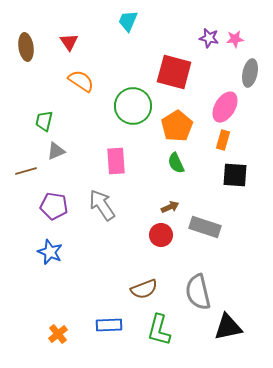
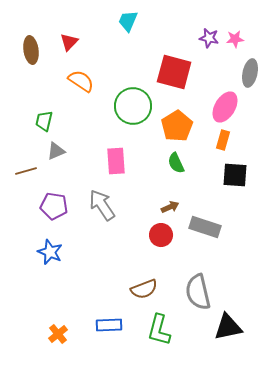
red triangle: rotated 18 degrees clockwise
brown ellipse: moved 5 px right, 3 px down
